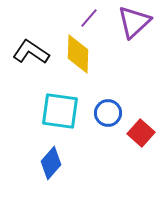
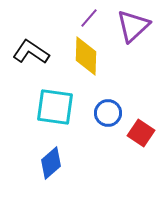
purple triangle: moved 1 px left, 4 px down
yellow diamond: moved 8 px right, 2 px down
cyan square: moved 5 px left, 4 px up
red square: rotated 8 degrees counterclockwise
blue diamond: rotated 8 degrees clockwise
